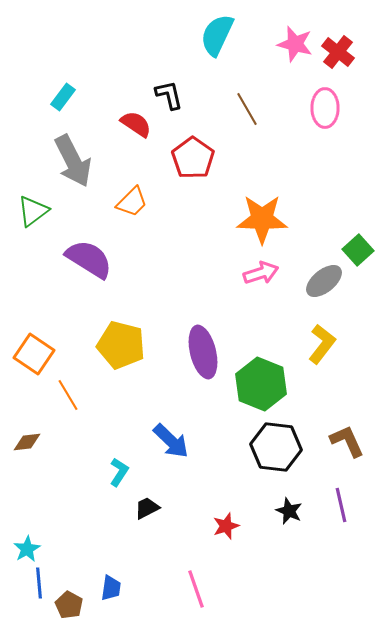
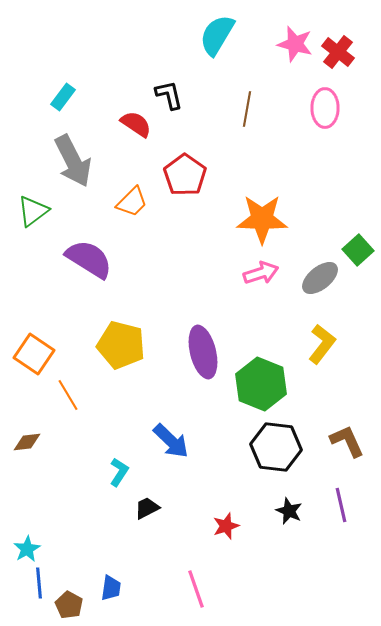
cyan semicircle: rotated 6 degrees clockwise
brown line: rotated 40 degrees clockwise
red pentagon: moved 8 px left, 17 px down
gray ellipse: moved 4 px left, 3 px up
